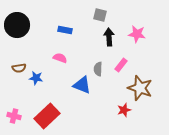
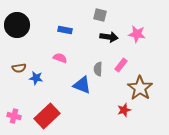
black arrow: rotated 102 degrees clockwise
brown star: rotated 15 degrees clockwise
